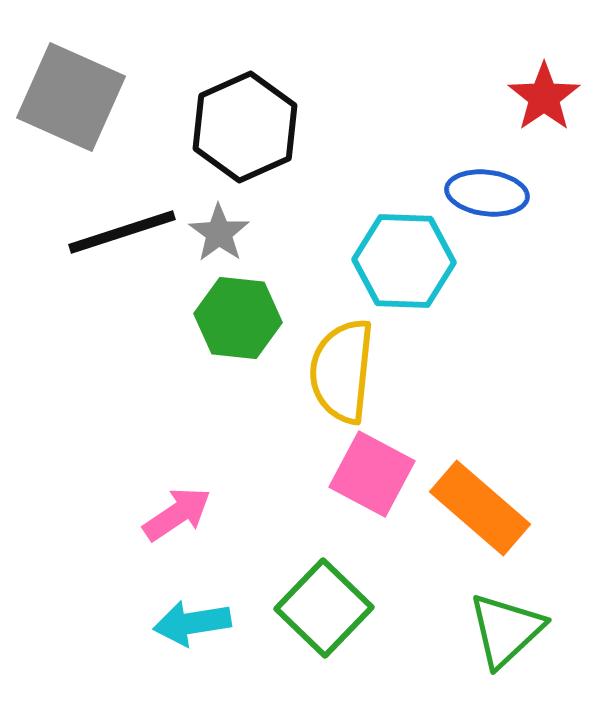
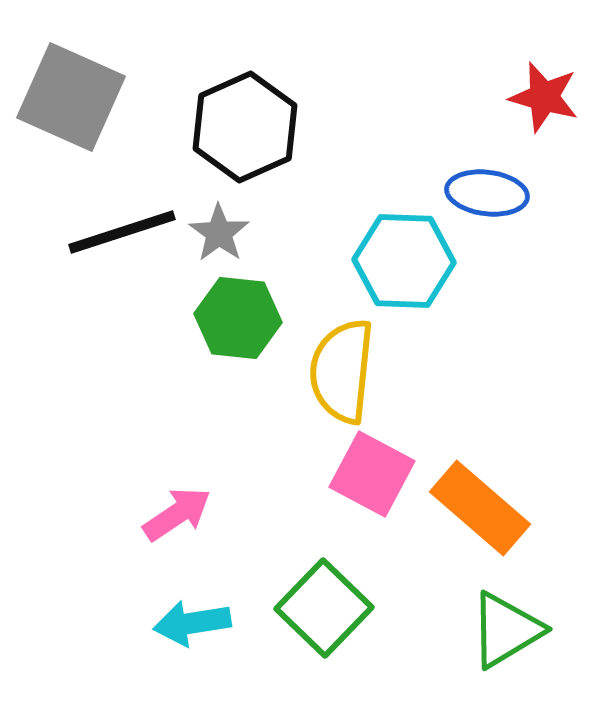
red star: rotated 22 degrees counterclockwise
green triangle: rotated 12 degrees clockwise
